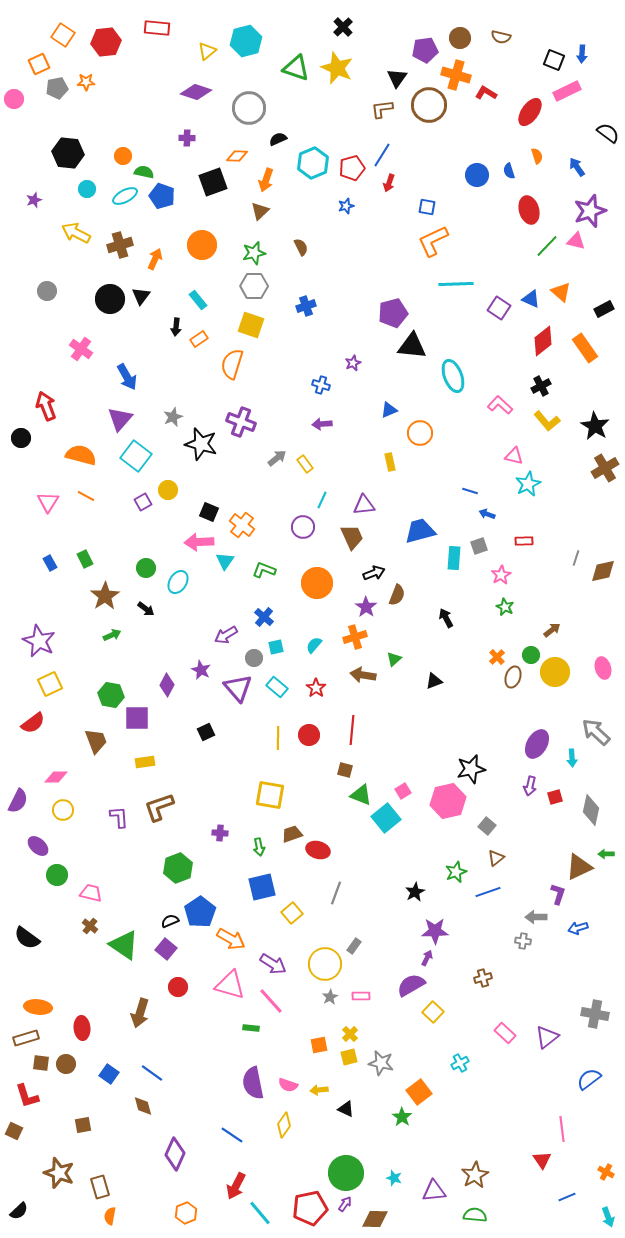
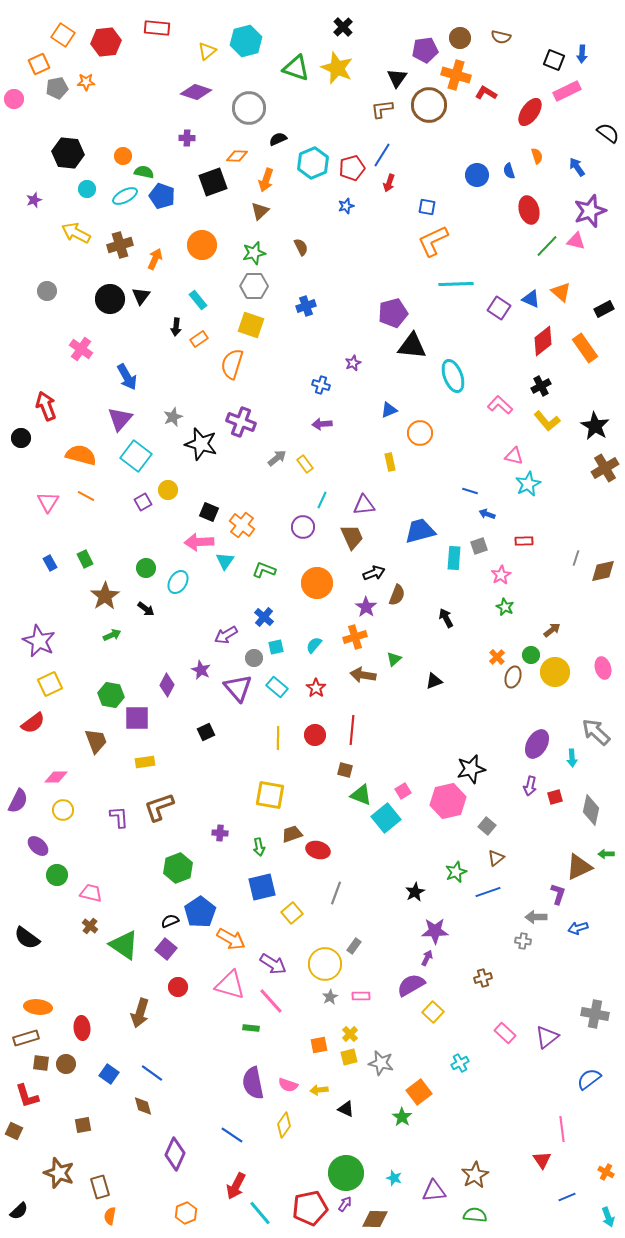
red circle at (309, 735): moved 6 px right
